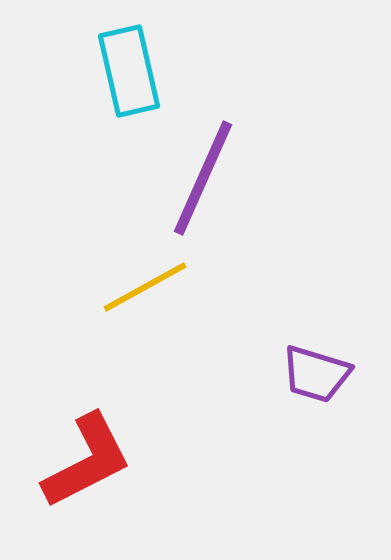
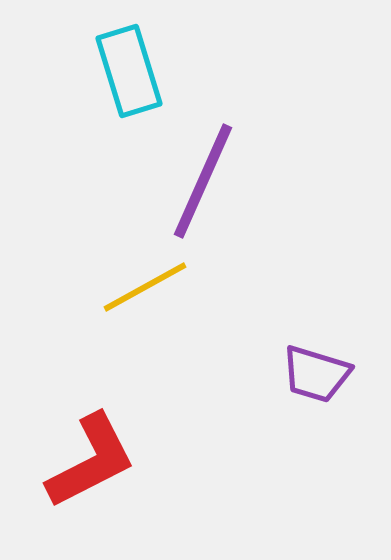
cyan rectangle: rotated 4 degrees counterclockwise
purple line: moved 3 px down
red L-shape: moved 4 px right
